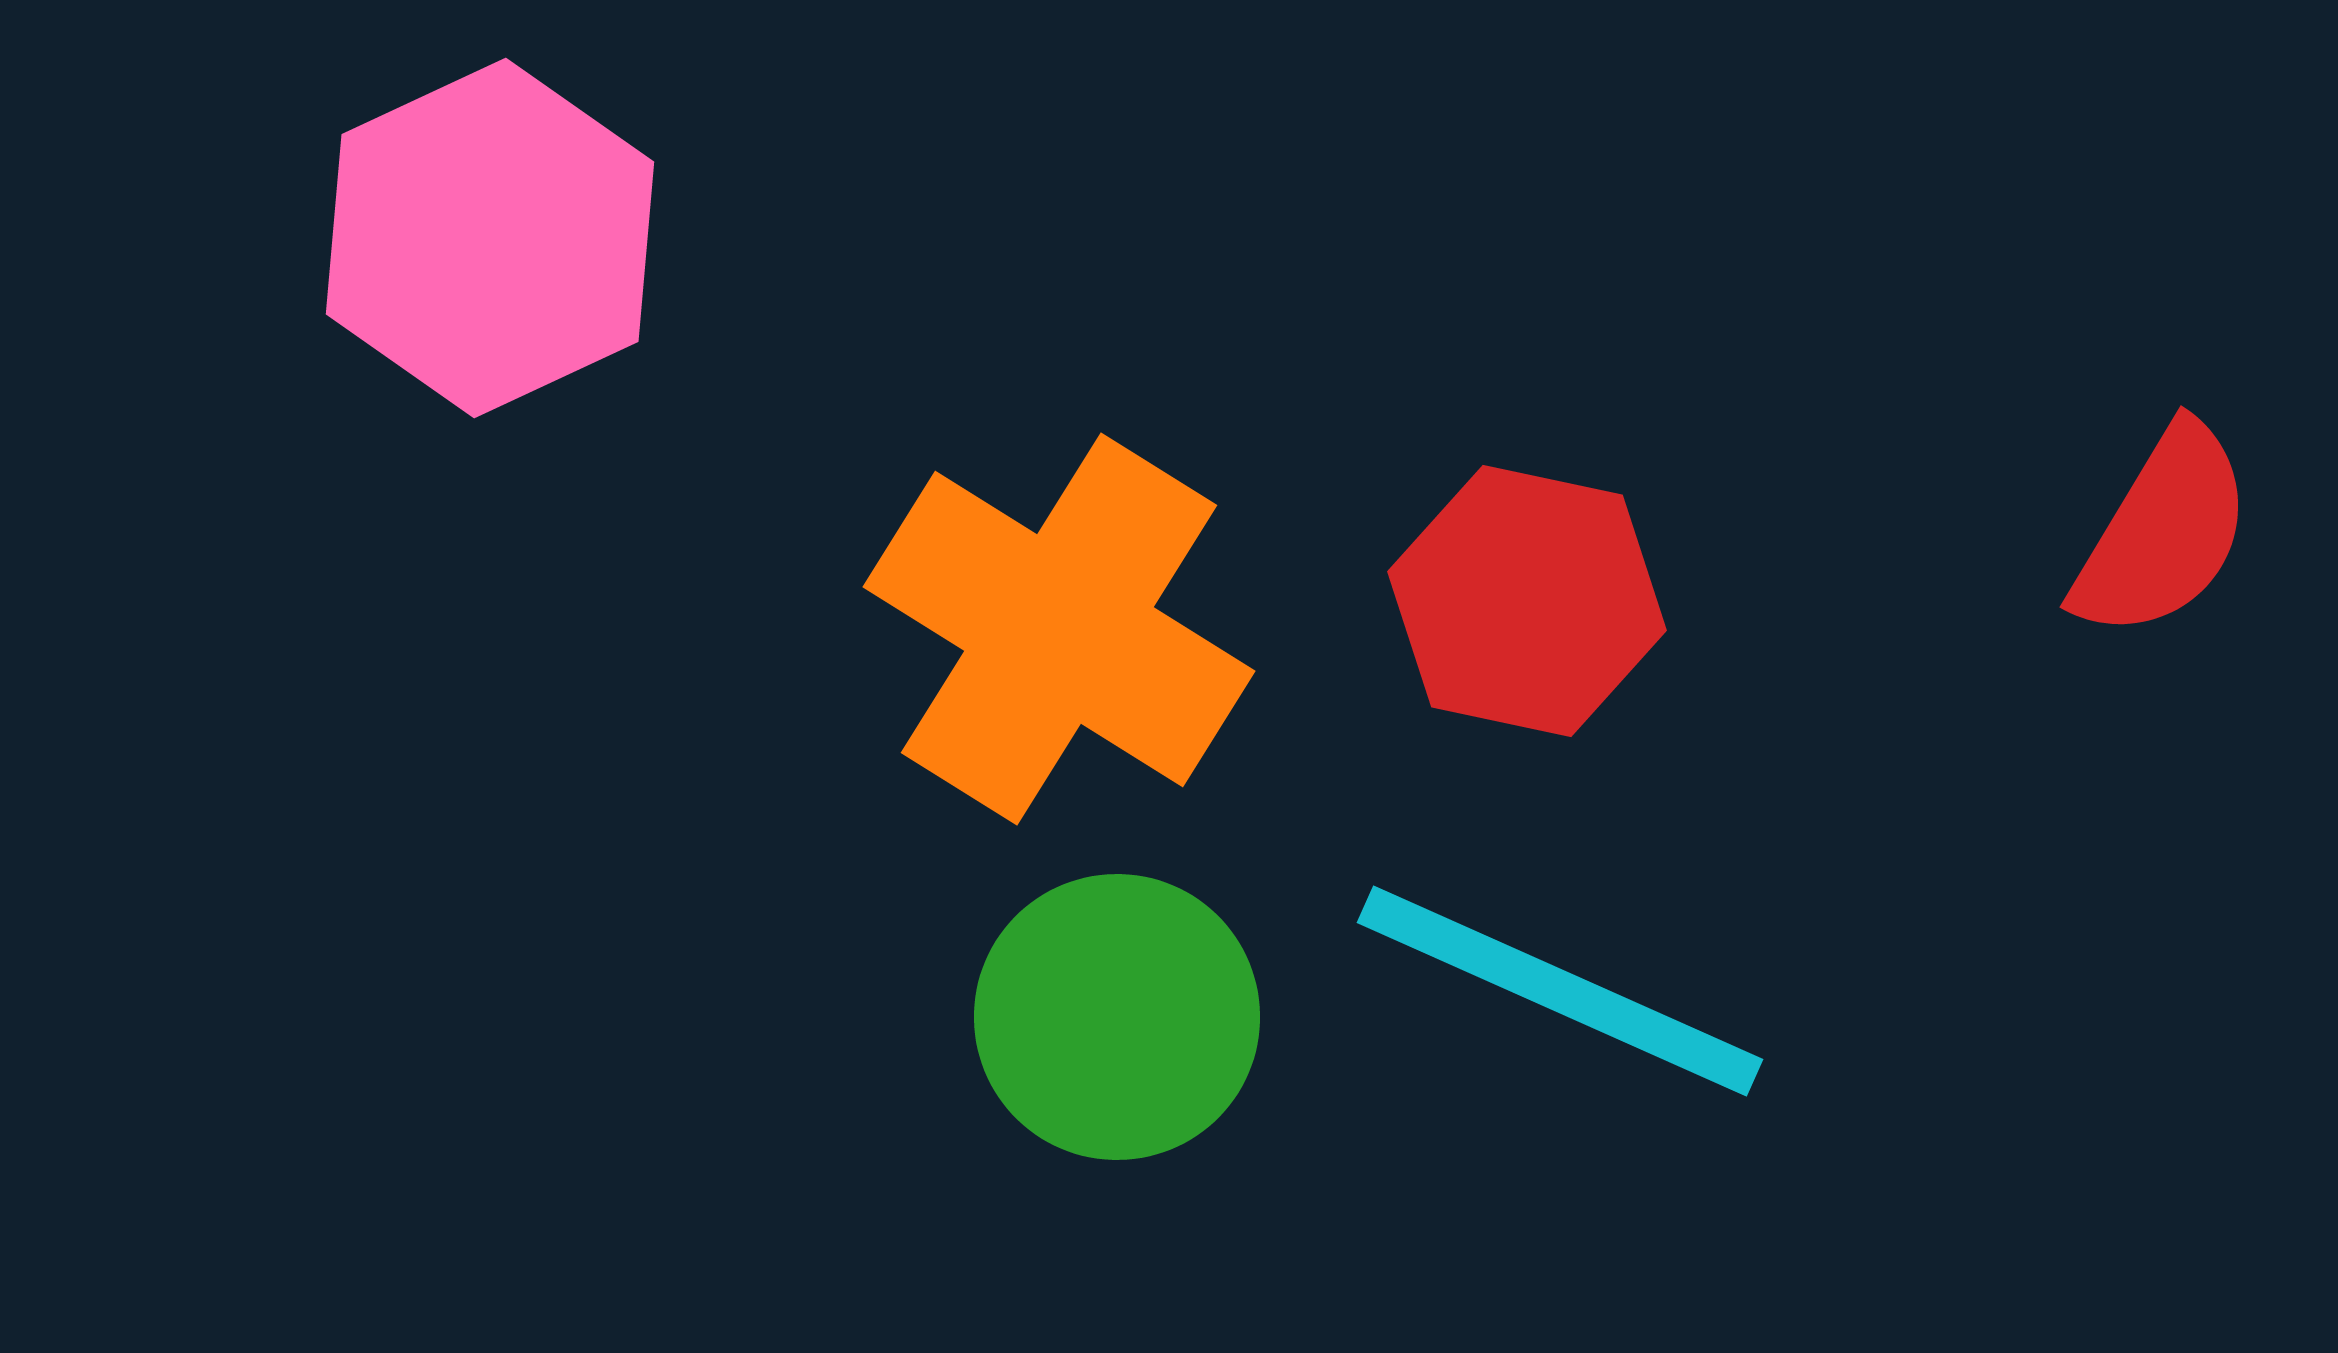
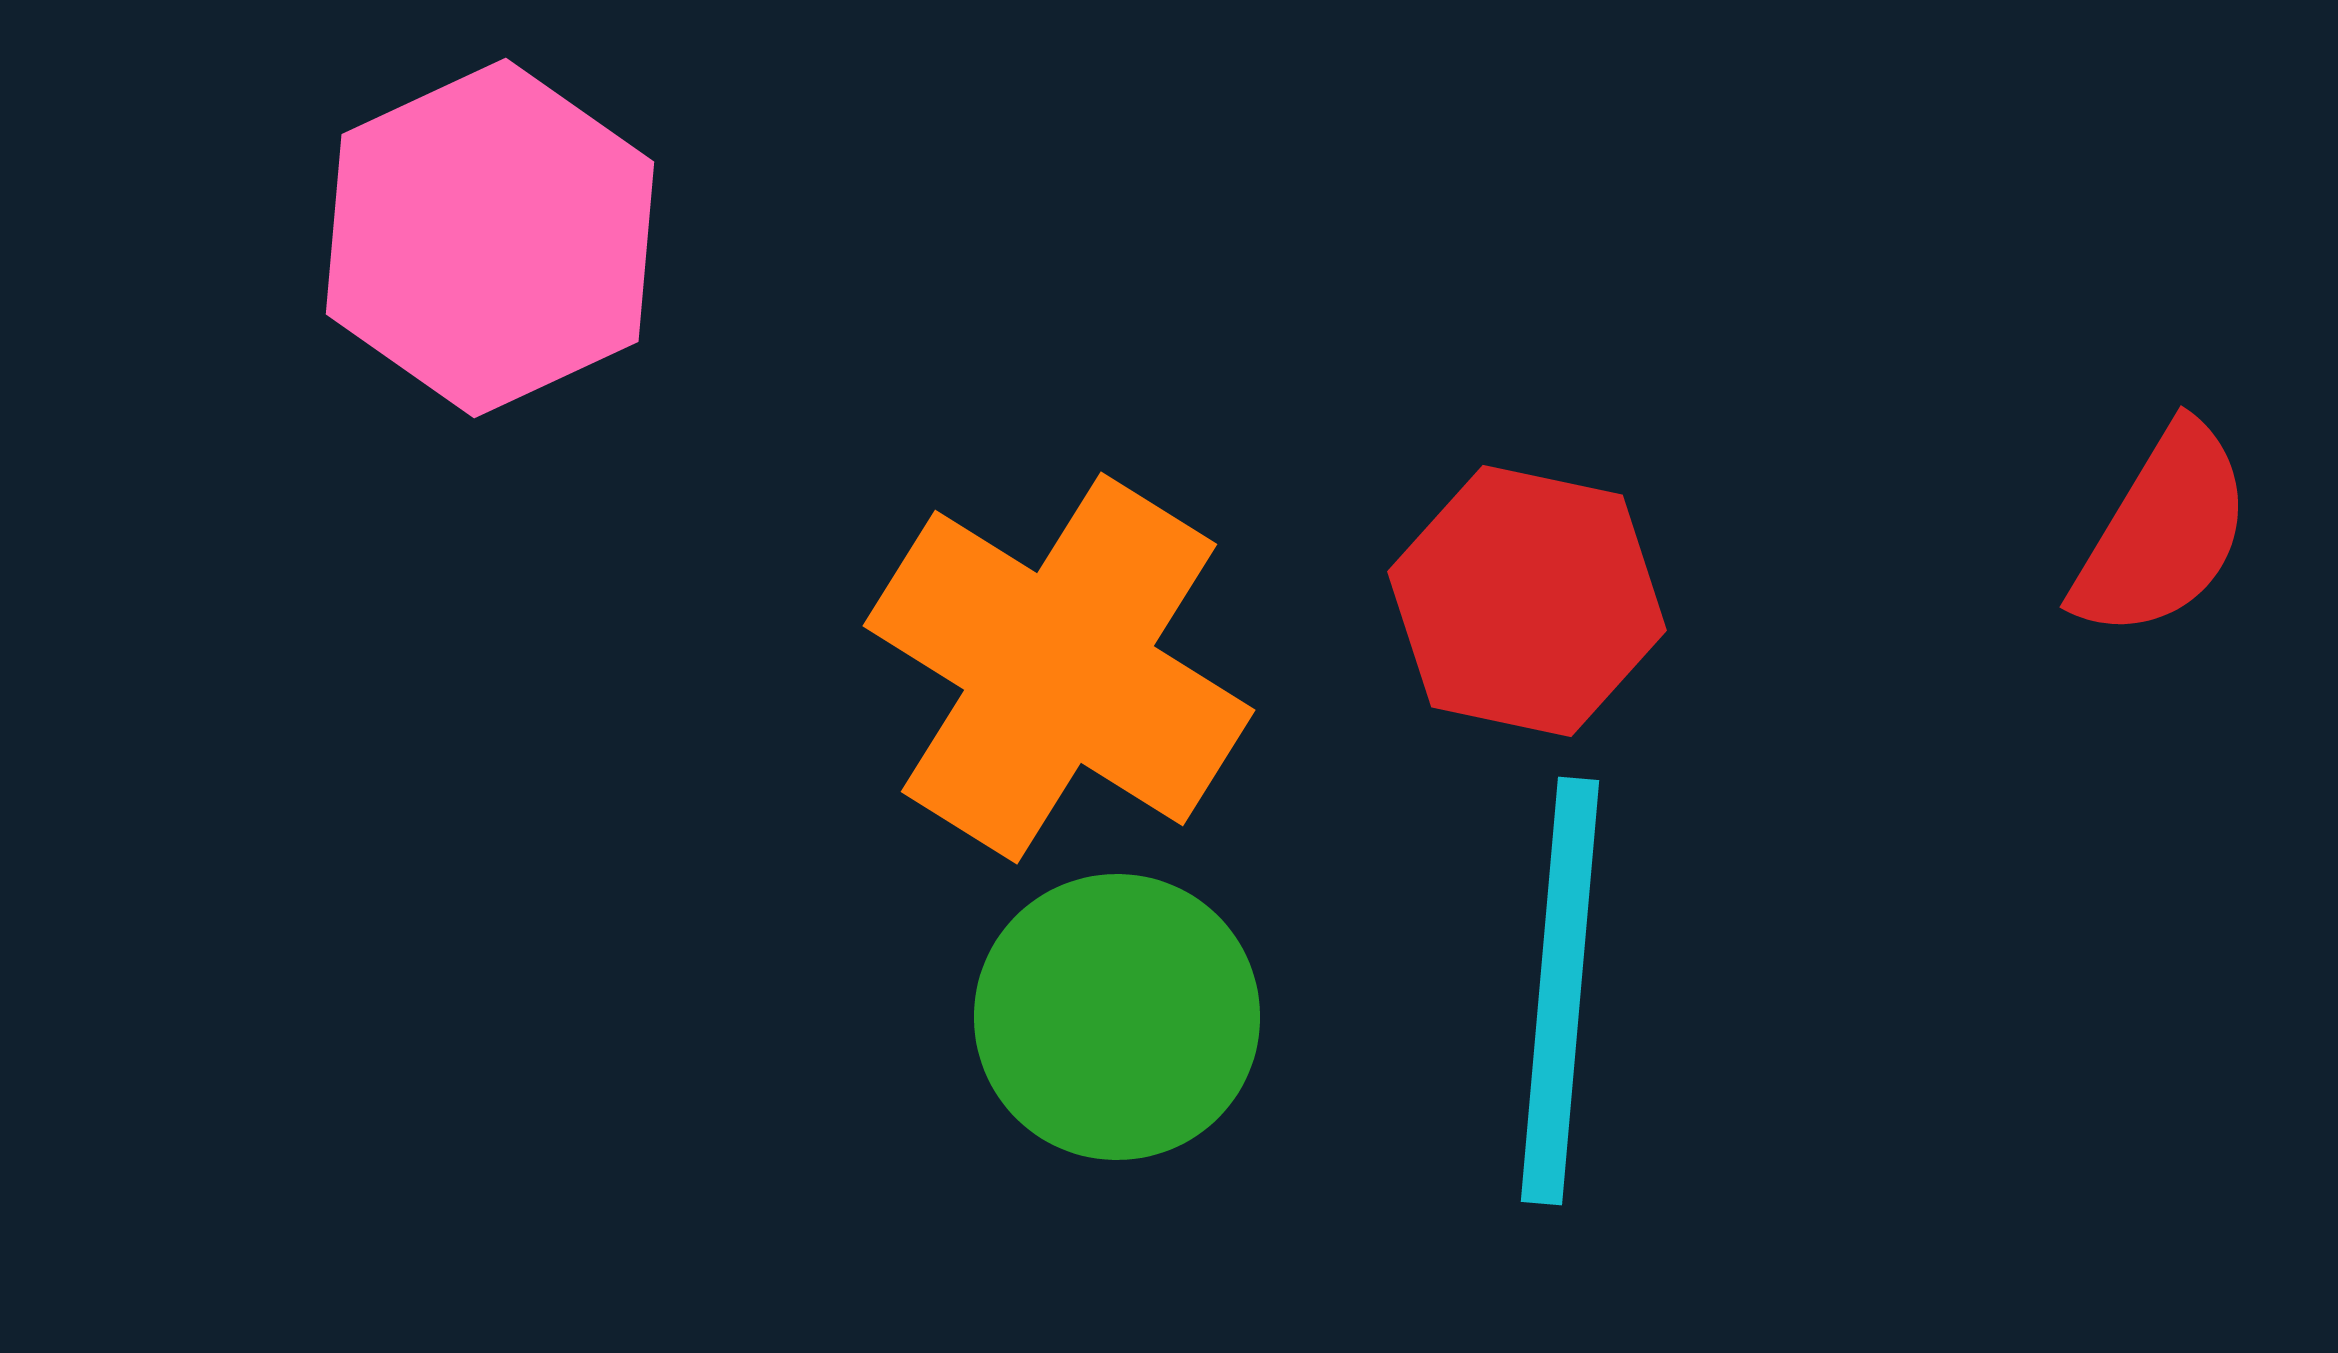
orange cross: moved 39 px down
cyan line: rotated 71 degrees clockwise
